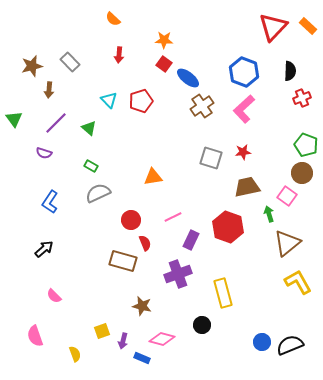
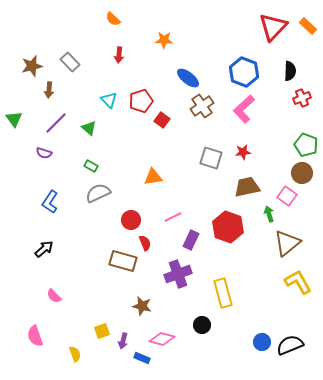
red square at (164, 64): moved 2 px left, 56 px down
